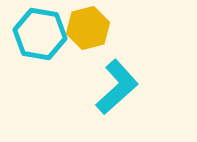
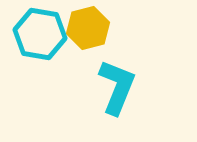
cyan L-shape: rotated 26 degrees counterclockwise
